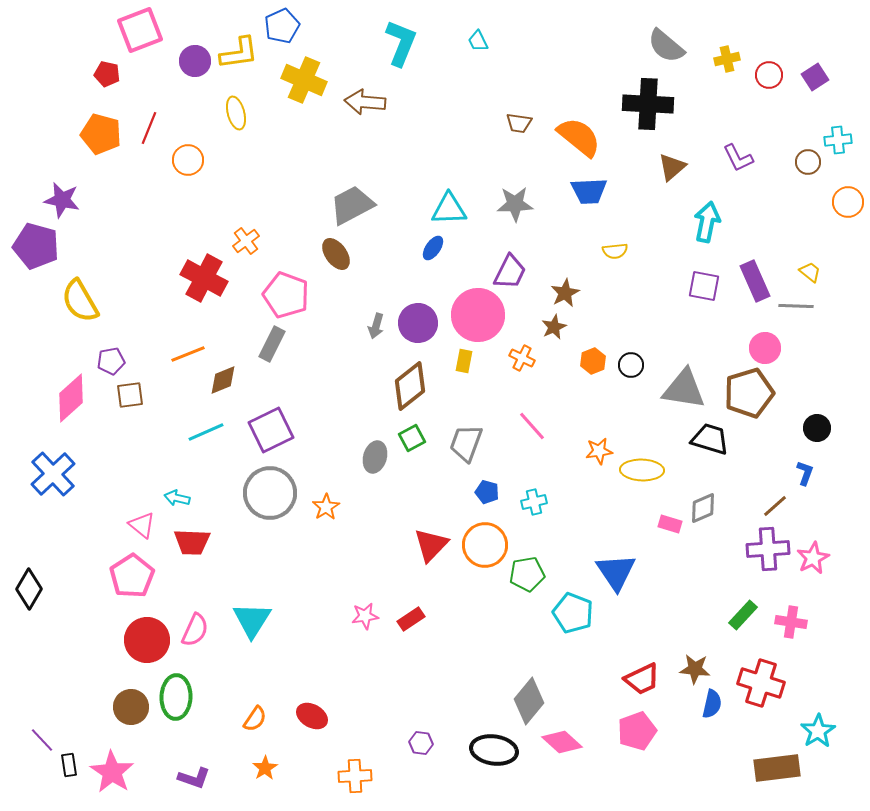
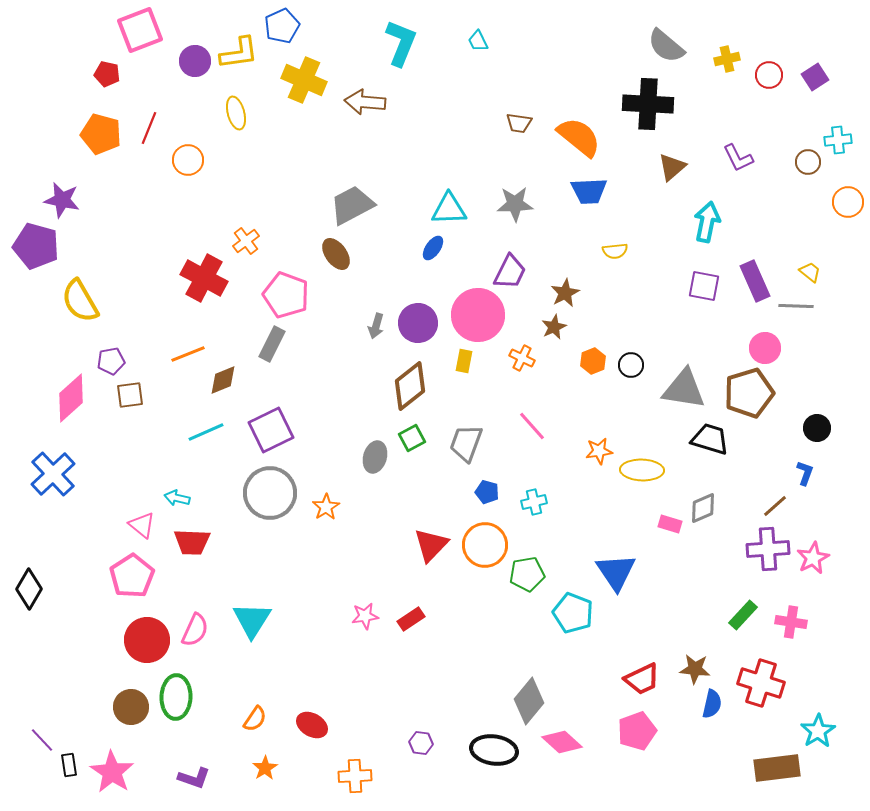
red ellipse at (312, 716): moved 9 px down
